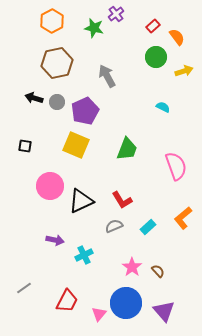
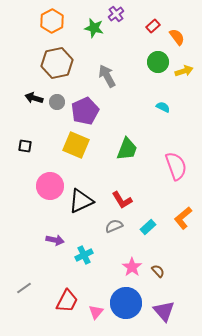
green circle: moved 2 px right, 5 px down
pink triangle: moved 3 px left, 2 px up
